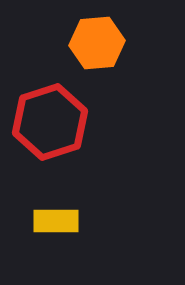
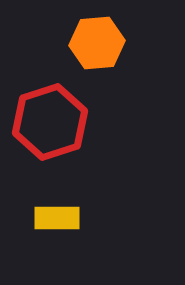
yellow rectangle: moved 1 px right, 3 px up
